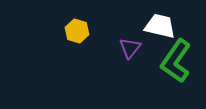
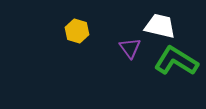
purple triangle: rotated 15 degrees counterclockwise
green L-shape: rotated 87 degrees clockwise
